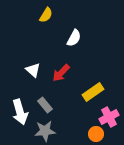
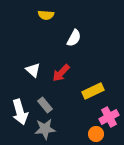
yellow semicircle: rotated 63 degrees clockwise
yellow rectangle: moved 1 px up; rotated 10 degrees clockwise
gray star: moved 2 px up
